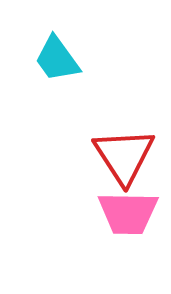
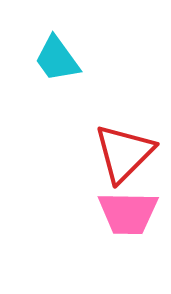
red triangle: moved 3 px up; rotated 18 degrees clockwise
